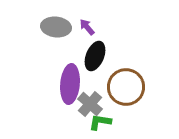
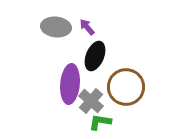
gray cross: moved 1 px right, 3 px up
